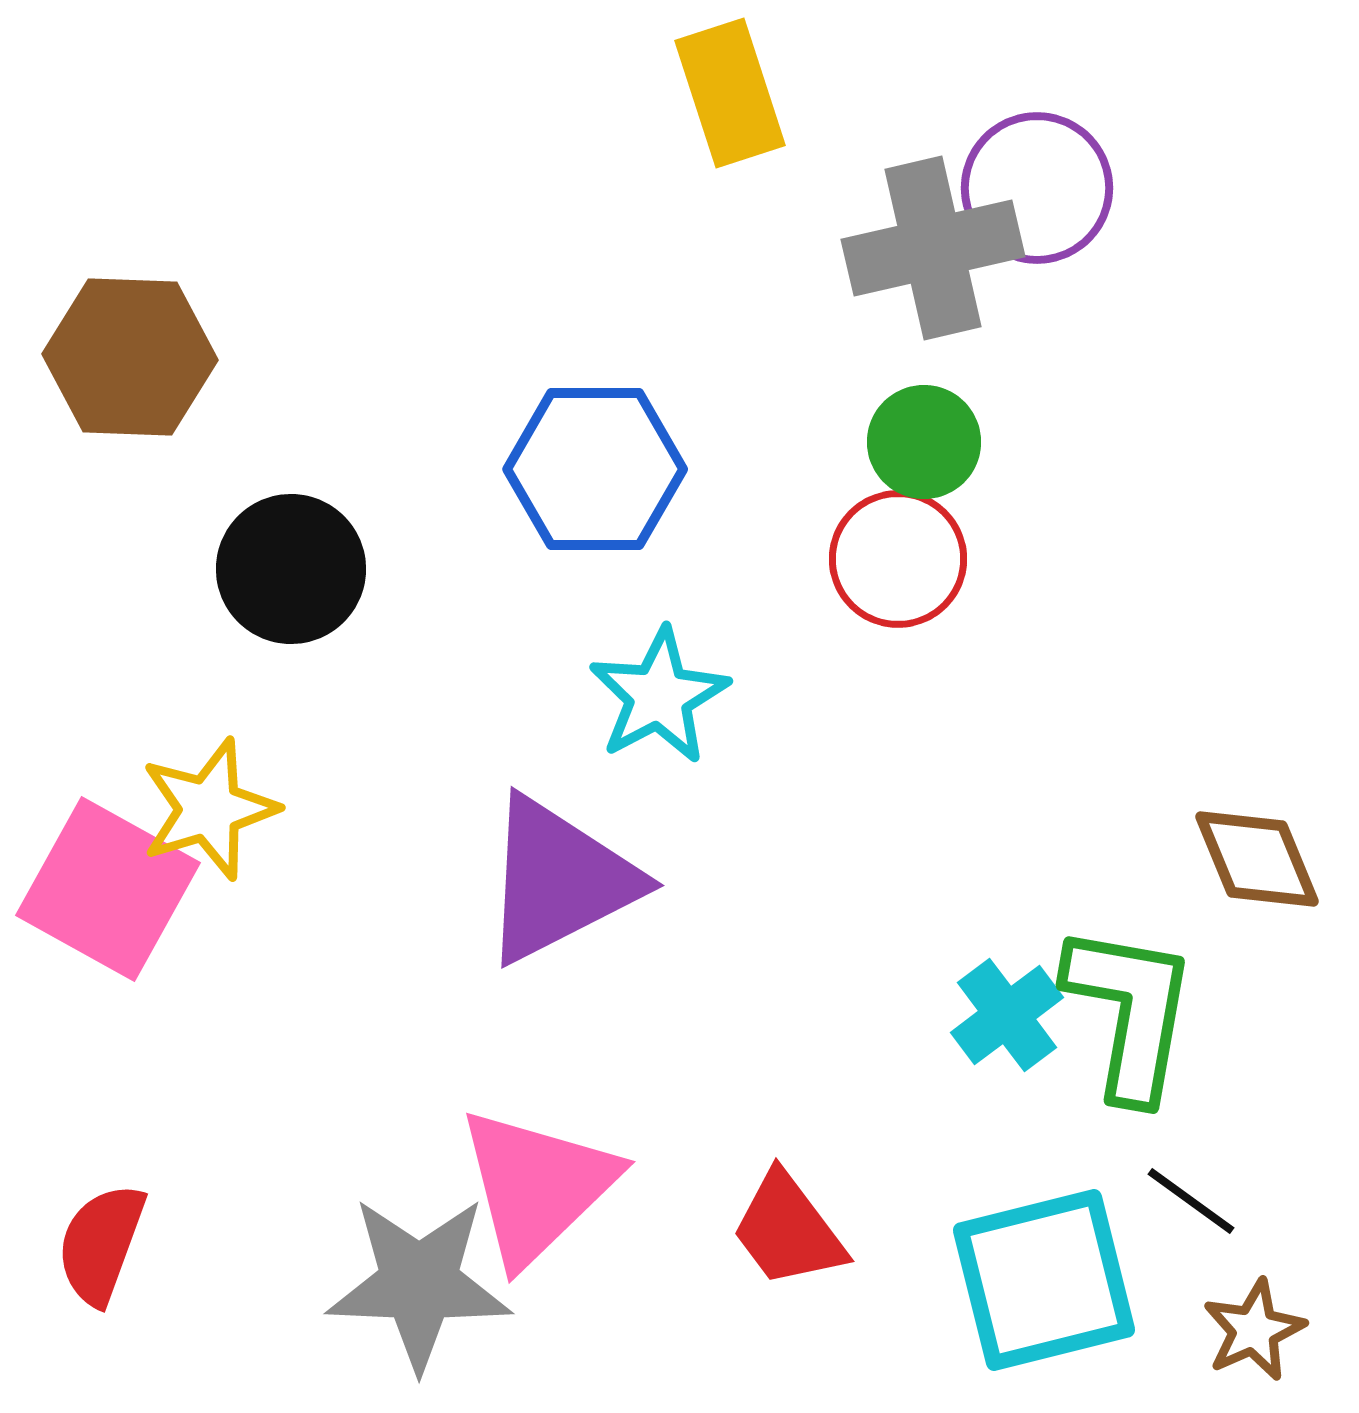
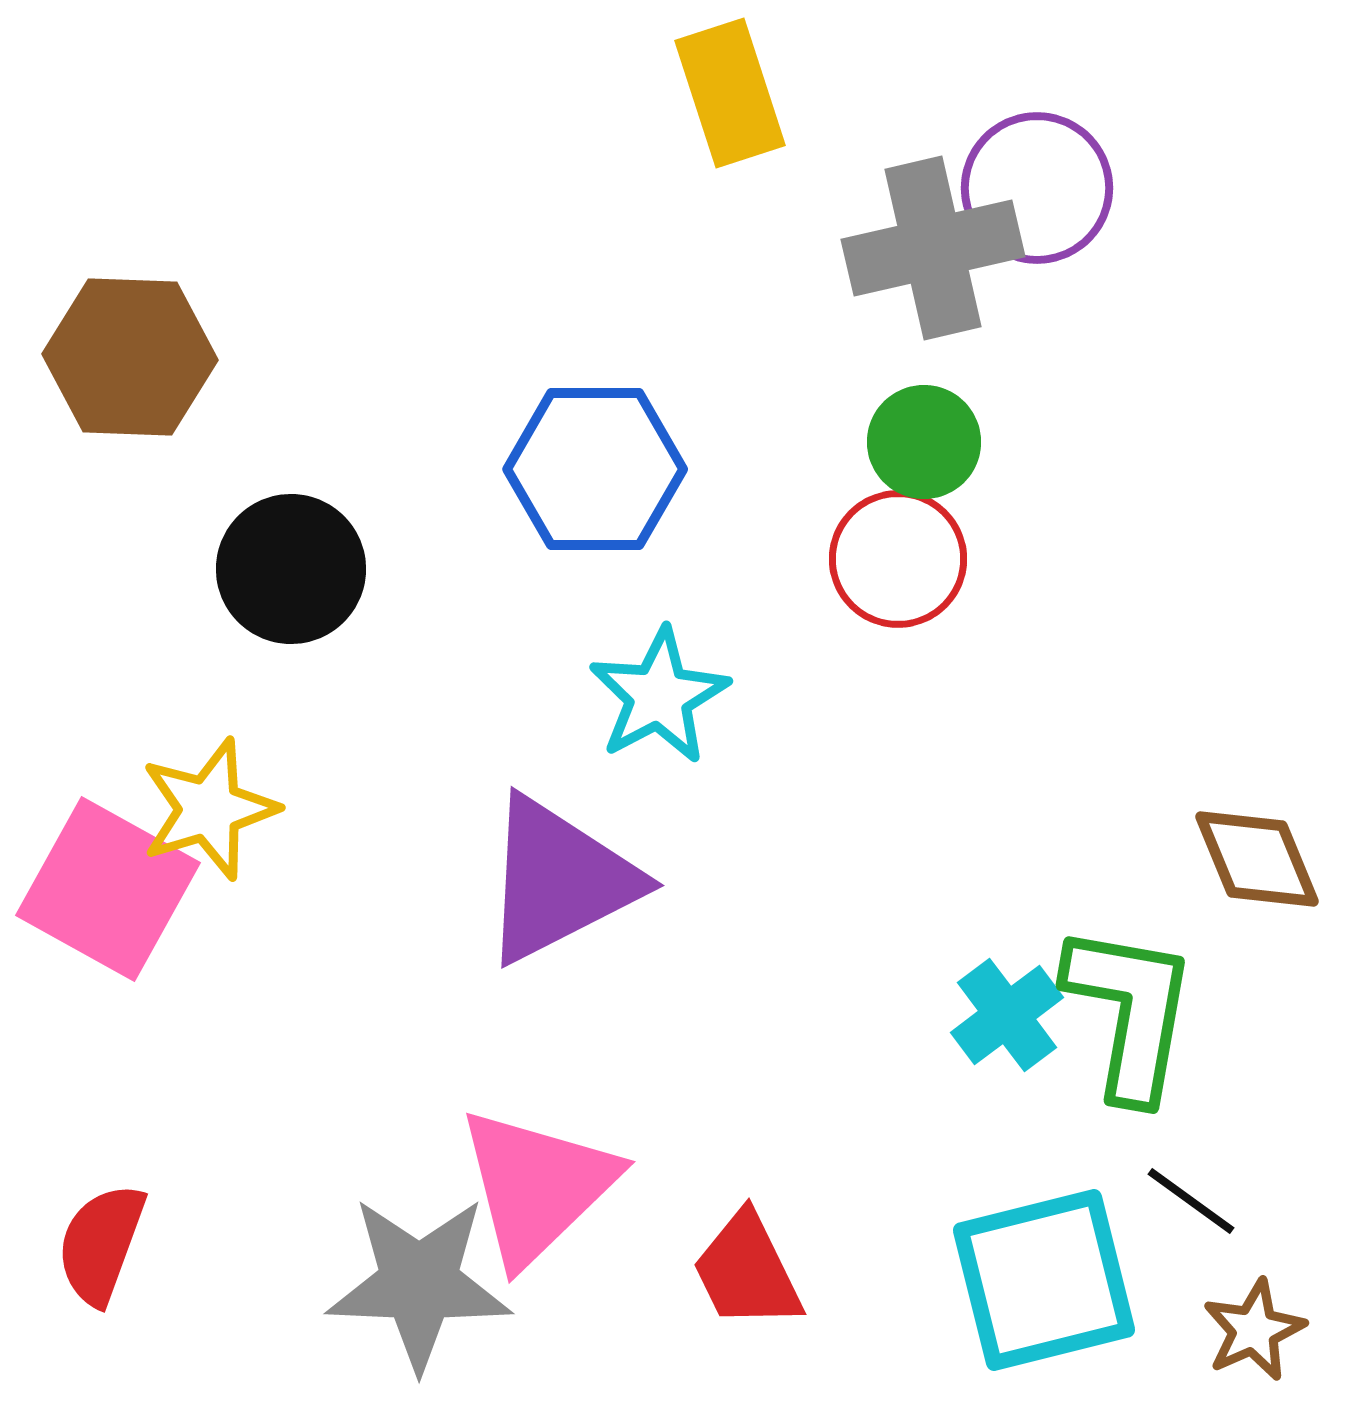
red trapezoid: moved 41 px left, 41 px down; rotated 11 degrees clockwise
